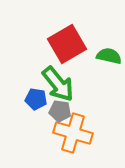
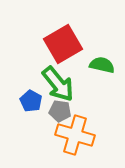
red square: moved 4 px left
green semicircle: moved 7 px left, 9 px down
blue pentagon: moved 5 px left, 2 px down; rotated 20 degrees clockwise
orange cross: moved 2 px right, 2 px down
